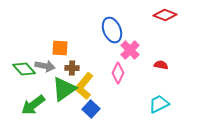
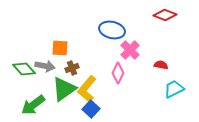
blue ellipse: rotated 55 degrees counterclockwise
brown cross: rotated 24 degrees counterclockwise
yellow L-shape: moved 3 px right, 3 px down
cyan trapezoid: moved 15 px right, 15 px up
